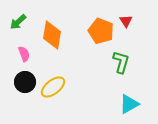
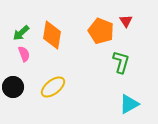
green arrow: moved 3 px right, 11 px down
black circle: moved 12 px left, 5 px down
